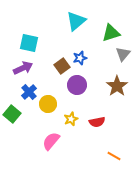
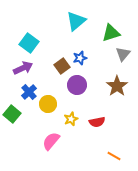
cyan square: rotated 24 degrees clockwise
